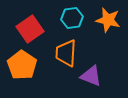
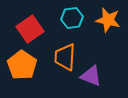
orange trapezoid: moved 1 px left, 4 px down
